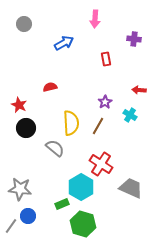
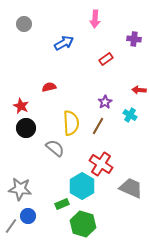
red rectangle: rotated 64 degrees clockwise
red semicircle: moved 1 px left
red star: moved 2 px right, 1 px down
cyan hexagon: moved 1 px right, 1 px up
